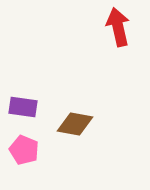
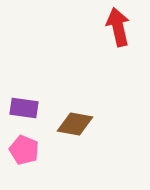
purple rectangle: moved 1 px right, 1 px down
